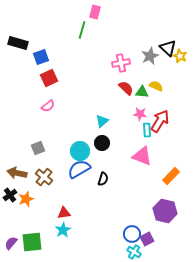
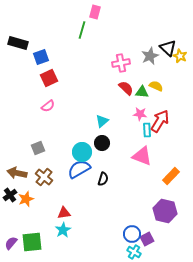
cyan circle: moved 2 px right, 1 px down
